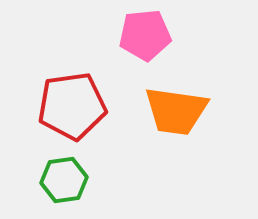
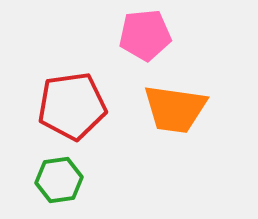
orange trapezoid: moved 1 px left, 2 px up
green hexagon: moved 5 px left
